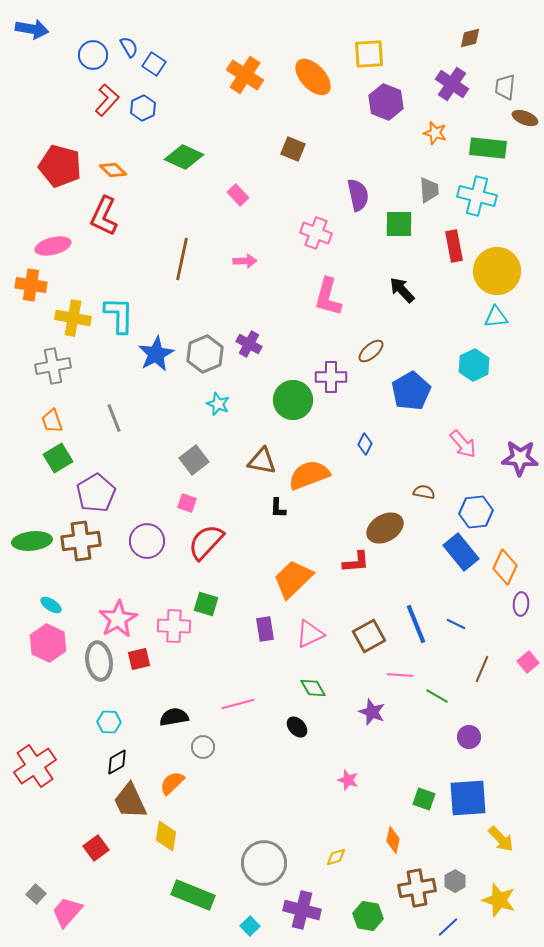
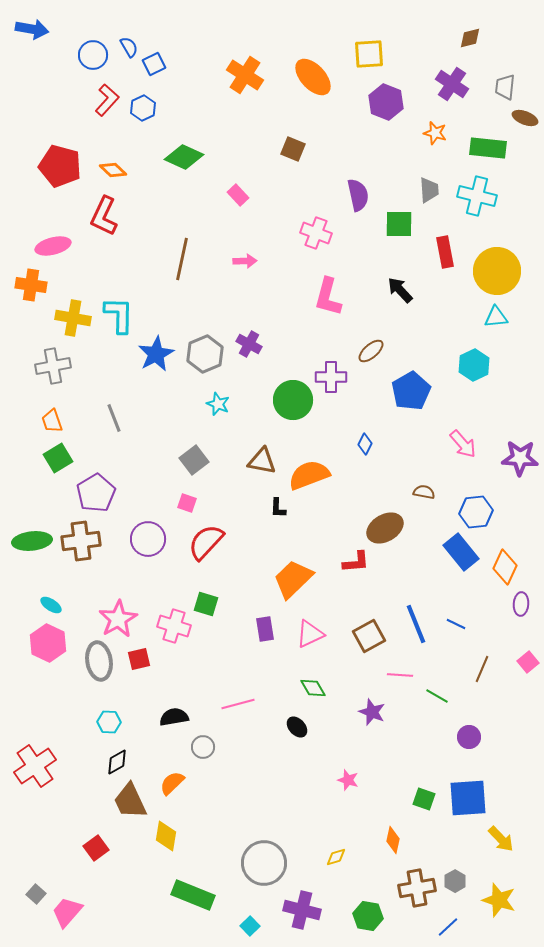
blue square at (154, 64): rotated 30 degrees clockwise
red rectangle at (454, 246): moved 9 px left, 6 px down
black arrow at (402, 290): moved 2 px left
purple circle at (147, 541): moved 1 px right, 2 px up
pink cross at (174, 626): rotated 16 degrees clockwise
